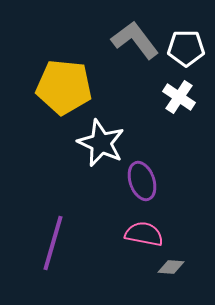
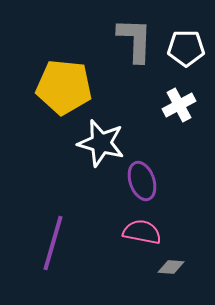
gray L-shape: rotated 39 degrees clockwise
white cross: moved 8 px down; rotated 28 degrees clockwise
white star: rotated 9 degrees counterclockwise
pink semicircle: moved 2 px left, 2 px up
